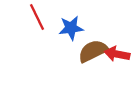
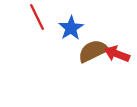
blue star: rotated 25 degrees counterclockwise
red arrow: rotated 10 degrees clockwise
